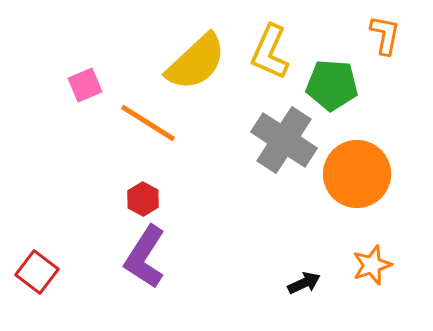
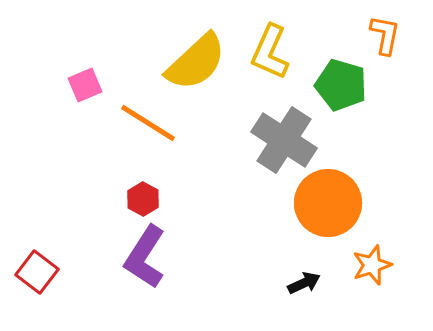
green pentagon: moved 9 px right; rotated 12 degrees clockwise
orange circle: moved 29 px left, 29 px down
